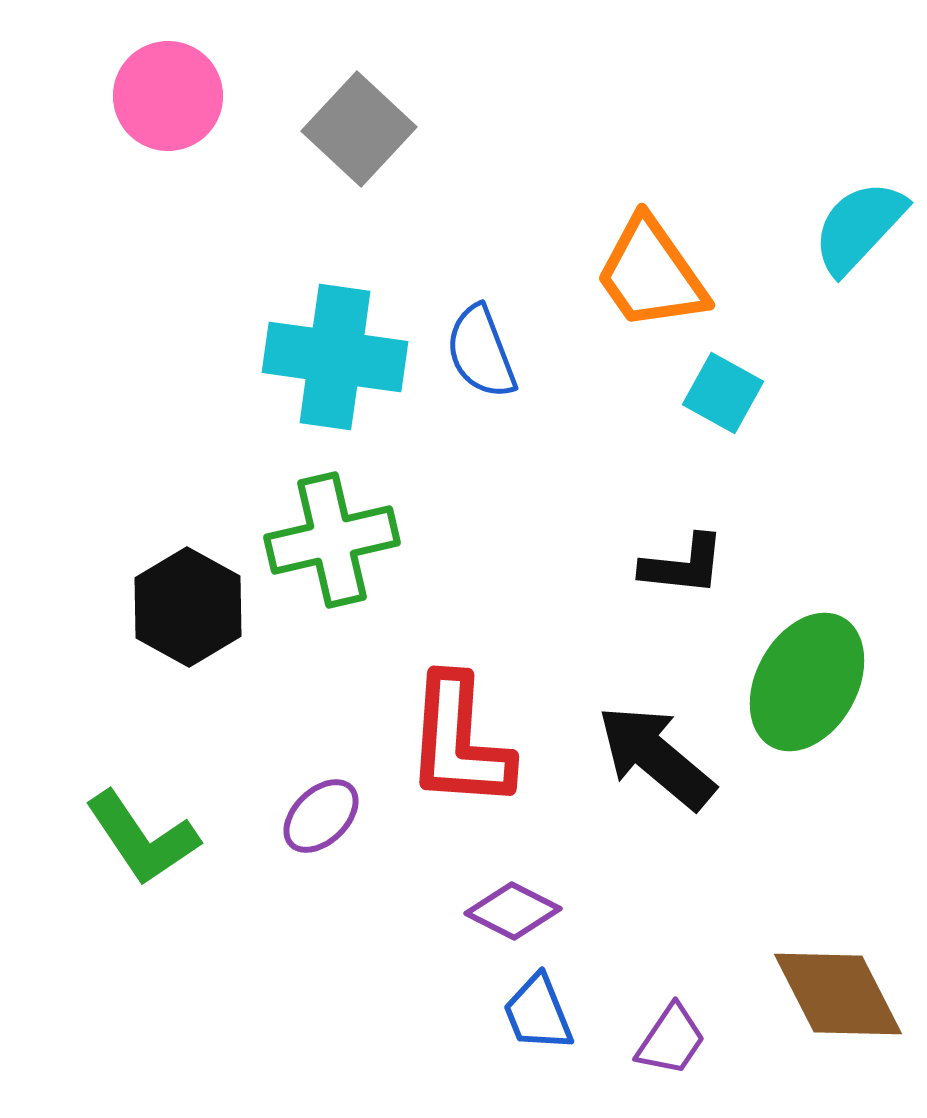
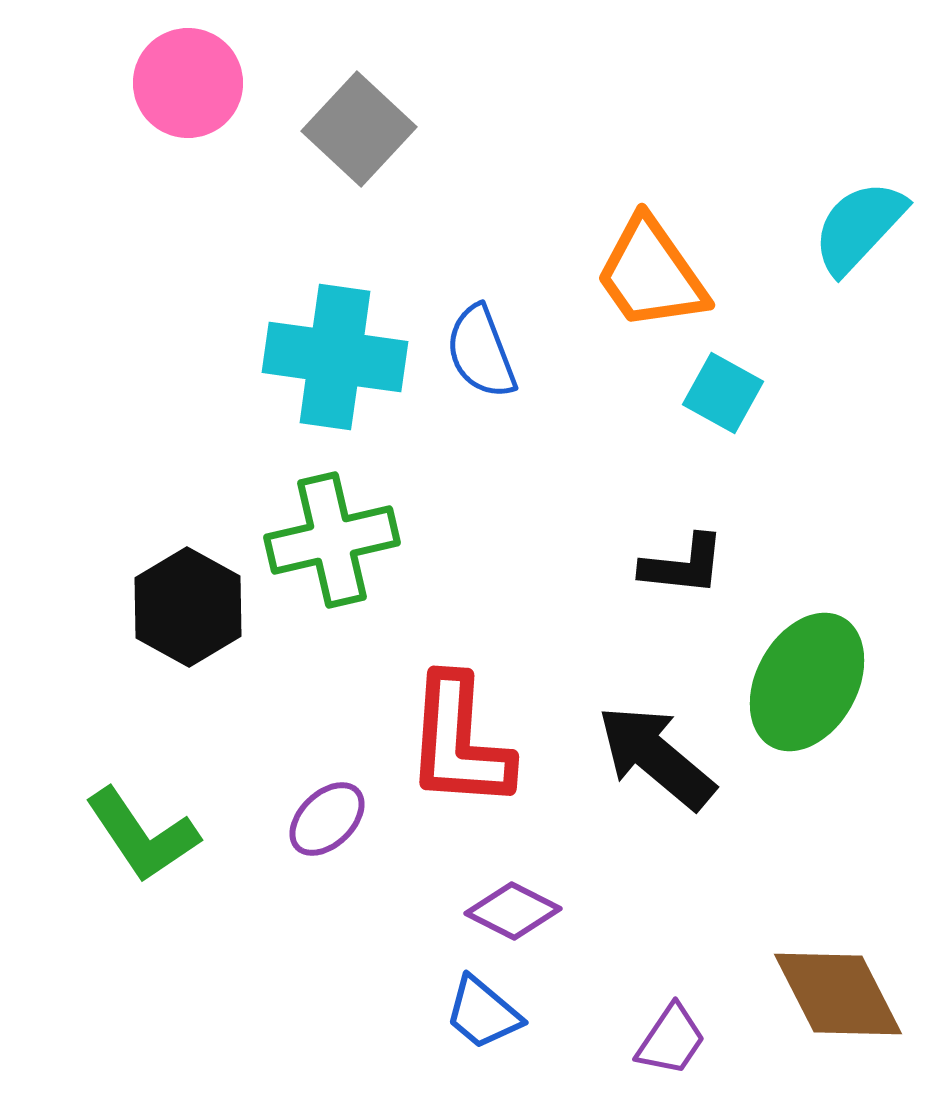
pink circle: moved 20 px right, 13 px up
purple ellipse: moved 6 px right, 3 px down
green L-shape: moved 3 px up
blue trapezoid: moved 55 px left; rotated 28 degrees counterclockwise
